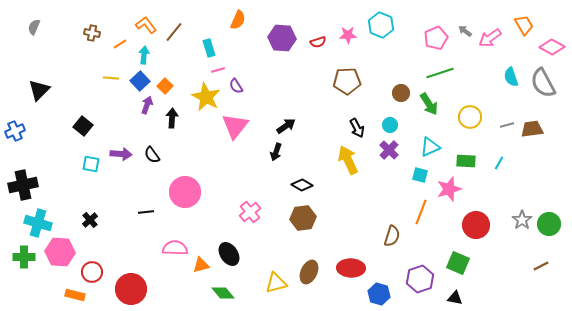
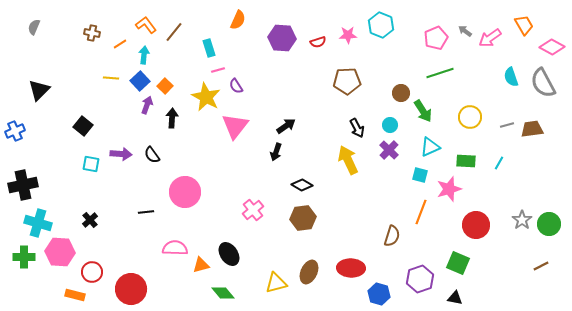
green arrow at (429, 104): moved 6 px left, 7 px down
pink cross at (250, 212): moved 3 px right, 2 px up
